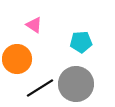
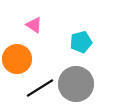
cyan pentagon: rotated 10 degrees counterclockwise
